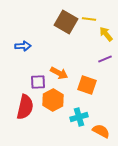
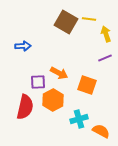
yellow arrow: rotated 21 degrees clockwise
purple line: moved 1 px up
cyan cross: moved 2 px down
